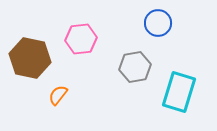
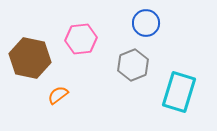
blue circle: moved 12 px left
gray hexagon: moved 2 px left, 2 px up; rotated 12 degrees counterclockwise
orange semicircle: rotated 15 degrees clockwise
